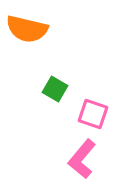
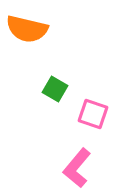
pink L-shape: moved 5 px left, 9 px down
